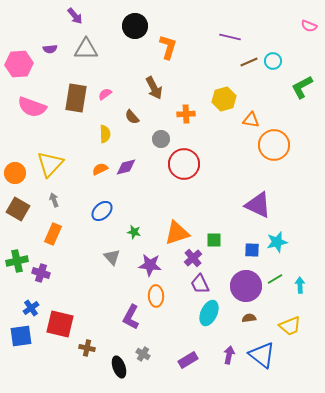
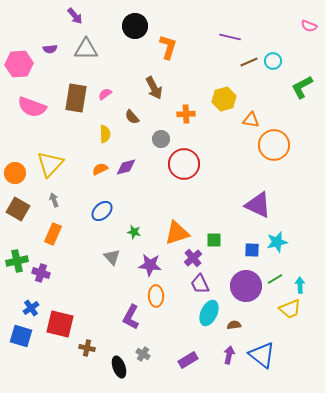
brown semicircle at (249, 318): moved 15 px left, 7 px down
yellow trapezoid at (290, 326): moved 17 px up
blue square at (21, 336): rotated 25 degrees clockwise
